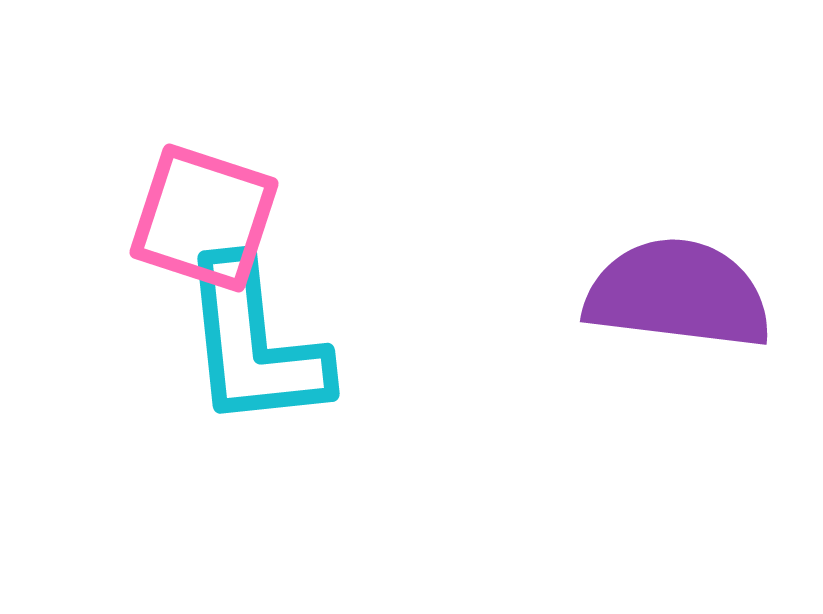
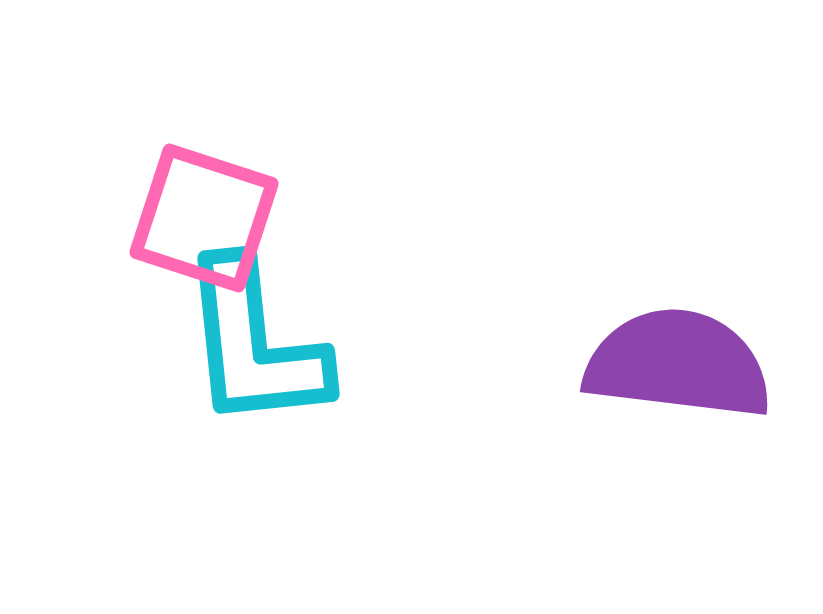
purple semicircle: moved 70 px down
